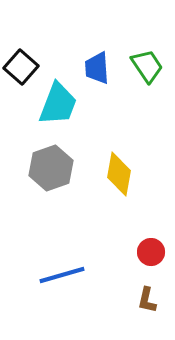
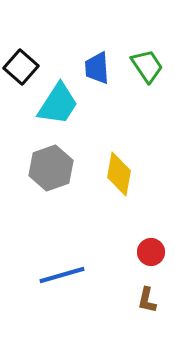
cyan trapezoid: rotated 12 degrees clockwise
